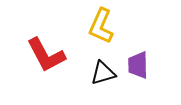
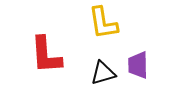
yellow L-shape: moved 2 px right, 3 px up; rotated 33 degrees counterclockwise
red L-shape: rotated 24 degrees clockwise
